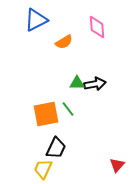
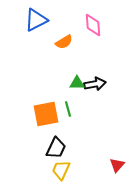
pink diamond: moved 4 px left, 2 px up
green line: rotated 21 degrees clockwise
yellow trapezoid: moved 18 px right, 1 px down
